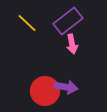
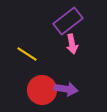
yellow line: moved 31 px down; rotated 10 degrees counterclockwise
purple arrow: moved 2 px down
red circle: moved 3 px left, 1 px up
